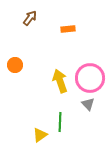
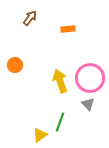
green line: rotated 18 degrees clockwise
